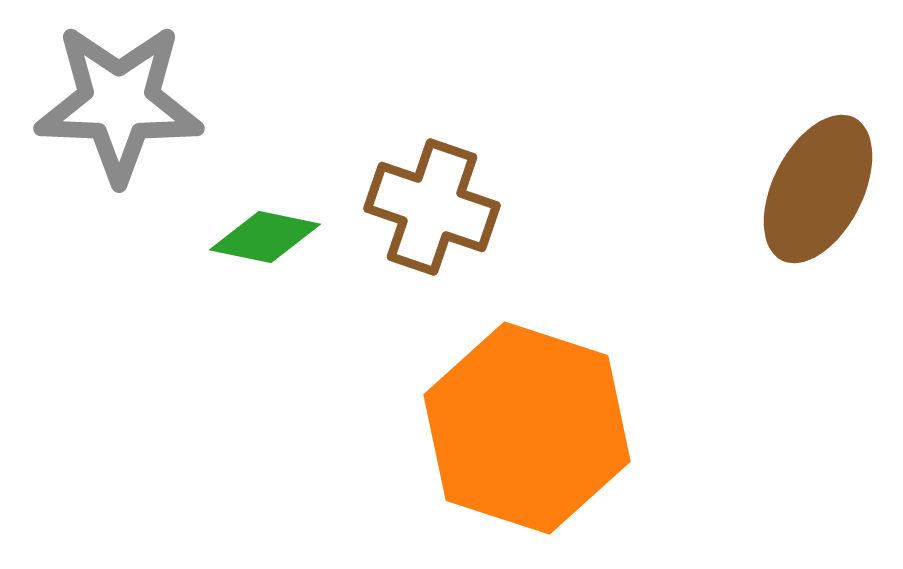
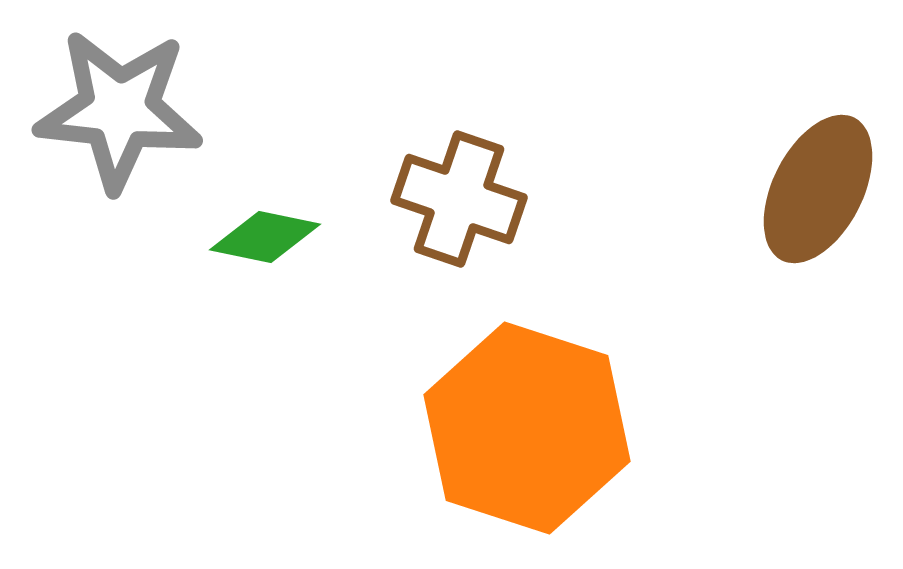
gray star: moved 7 px down; rotated 4 degrees clockwise
brown cross: moved 27 px right, 8 px up
